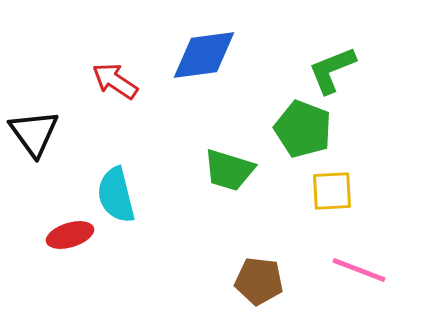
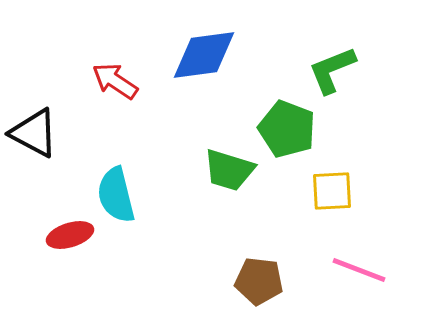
green pentagon: moved 16 px left
black triangle: rotated 26 degrees counterclockwise
